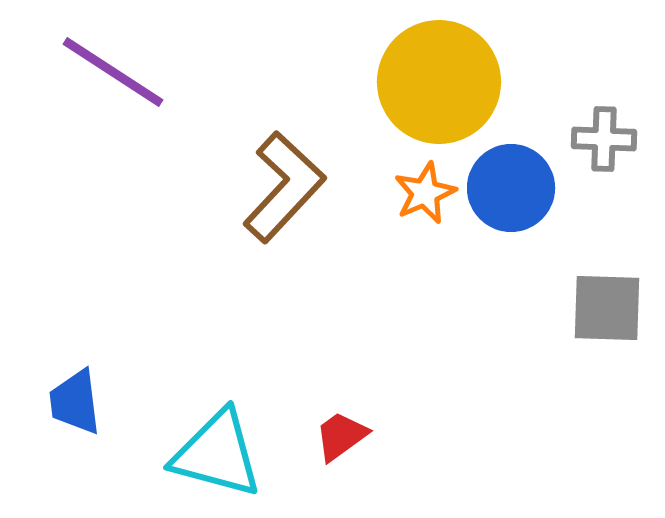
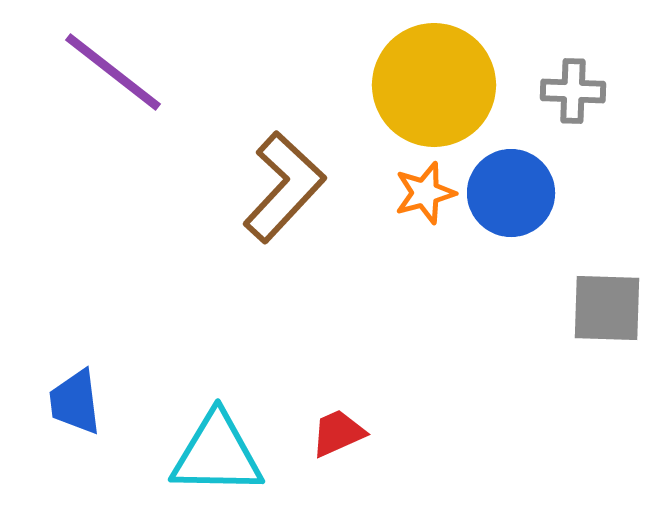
purple line: rotated 5 degrees clockwise
yellow circle: moved 5 px left, 3 px down
gray cross: moved 31 px left, 48 px up
blue circle: moved 5 px down
orange star: rotated 8 degrees clockwise
red trapezoid: moved 3 px left, 3 px up; rotated 12 degrees clockwise
cyan triangle: rotated 14 degrees counterclockwise
